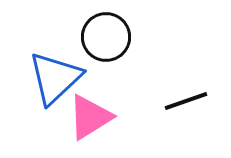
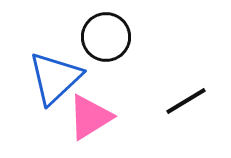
black line: rotated 12 degrees counterclockwise
